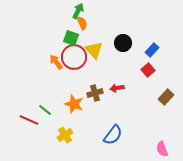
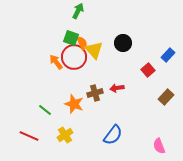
orange semicircle: moved 20 px down
blue rectangle: moved 16 px right, 5 px down
red line: moved 16 px down
pink semicircle: moved 3 px left, 3 px up
